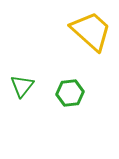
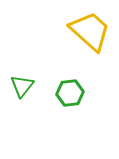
yellow trapezoid: moved 1 px left
